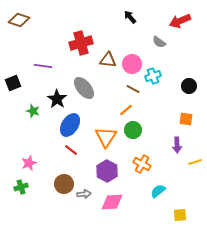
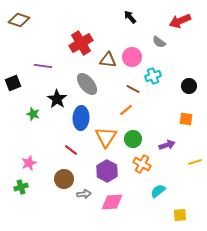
red cross: rotated 15 degrees counterclockwise
pink circle: moved 7 px up
gray ellipse: moved 3 px right, 4 px up
green star: moved 3 px down
blue ellipse: moved 11 px right, 7 px up; rotated 30 degrees counterclockwise
green circle: moved 9 px down
purple arrow: moved 10 px left; rotated 105 degrees counterclockwise
brown circle: moved 5 px up
